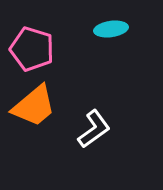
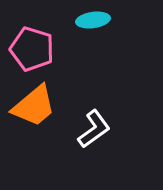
cyan ellipse: moved 18 px left, 9 px up
